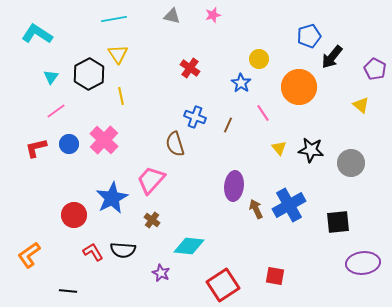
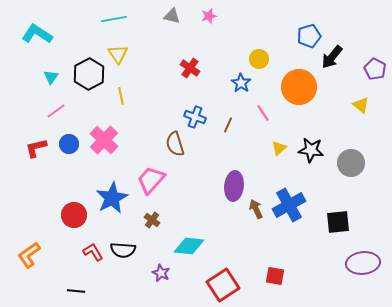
pink star at (213, 15): moved 4 px left, 1 px down
yellow triangle at (279, 148): rotated 28 degrees clockwise
black line at (68, 291): moved 8 px right
